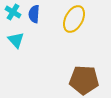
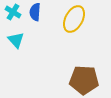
blue semicircle: moved 1 px right, 2 px up
